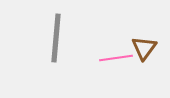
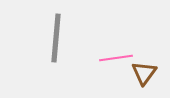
brown triangle: moved 25 px down
